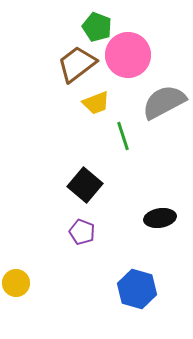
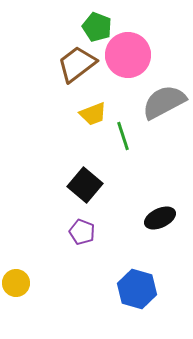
yellow trapezoid: moved 3 px left, 11 px down
black ellipse: rotated 16 degrees counterclockwise
